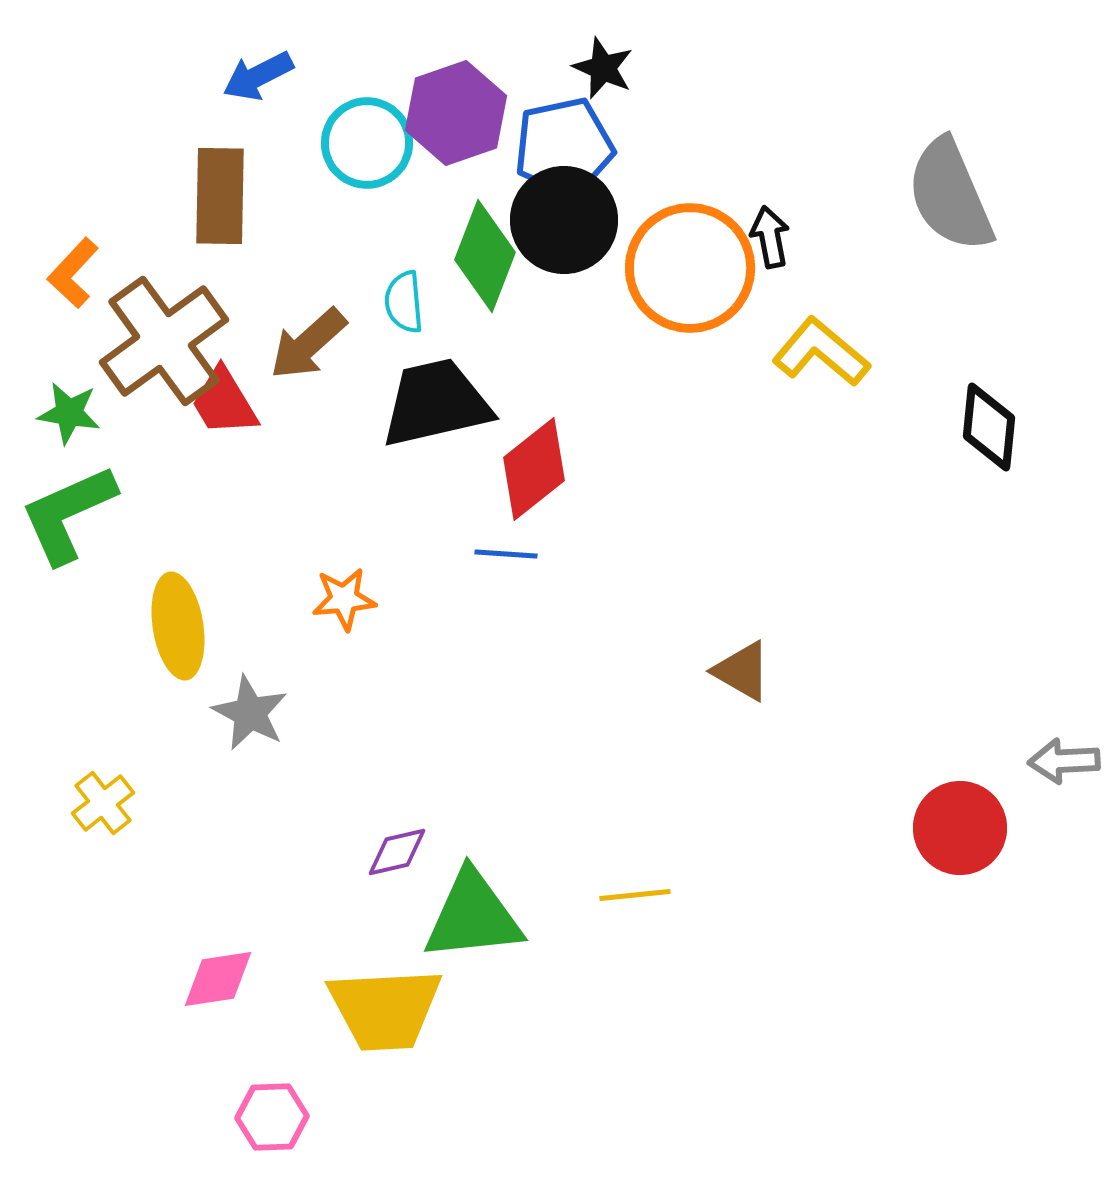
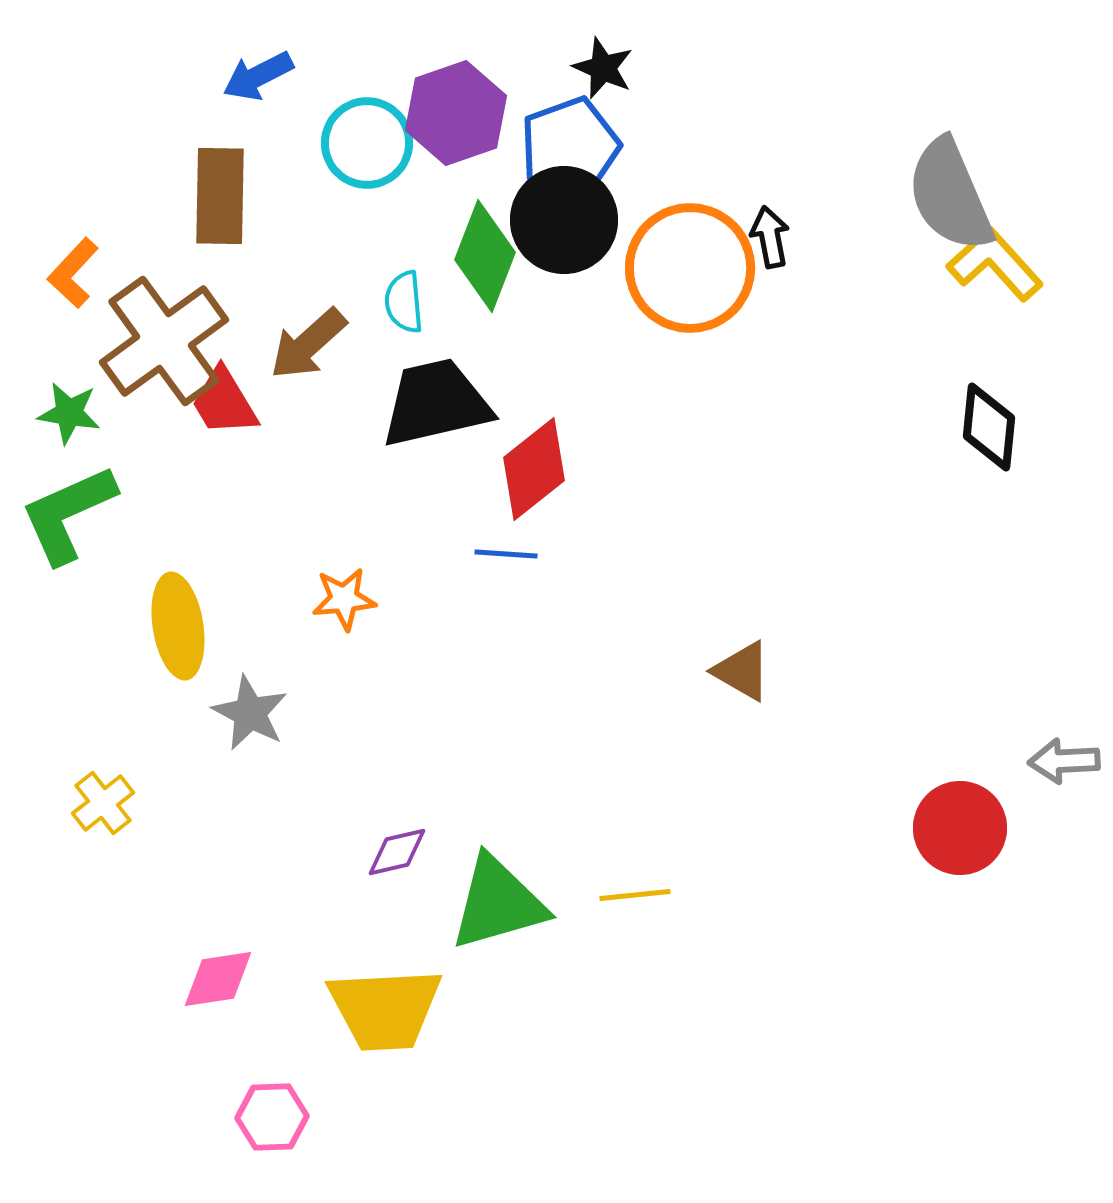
blue pentagon: moved 6 px right; rotated 8 degrees counterclockwise
yellow L-shape: moved 174 px right, 88 px up; rotated 8 degrees clockwise
green triangle: moved 25 px right, 13 px up; rotated 10 degrees counterclockwise
